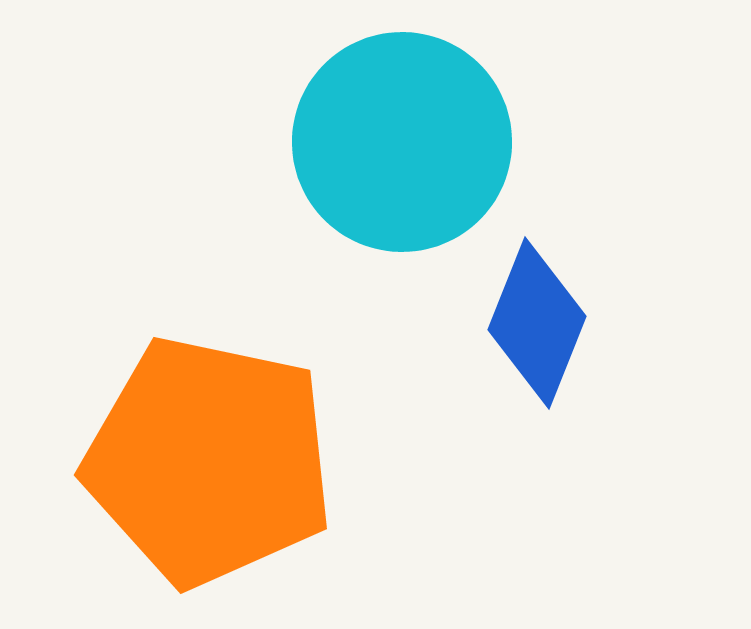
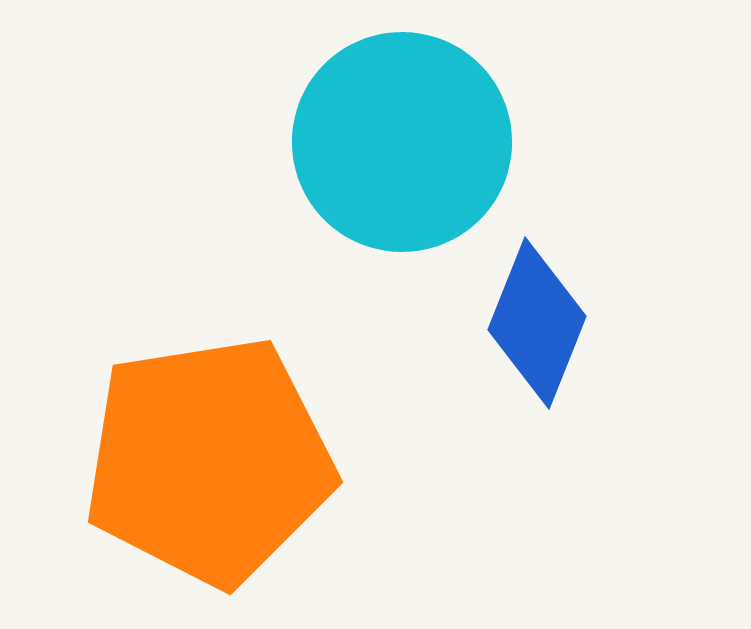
orange pentagon: rotated 21 degrees counterclockwise
